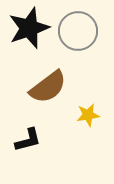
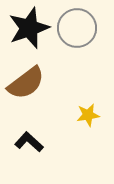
gray circle: moved 1 px left, 3 px up
brown semicircle: moved 22 px left, 4 px up
black L-shape: moved 1 px right, 2 px down; rotated 124 degrees counterclockwise
